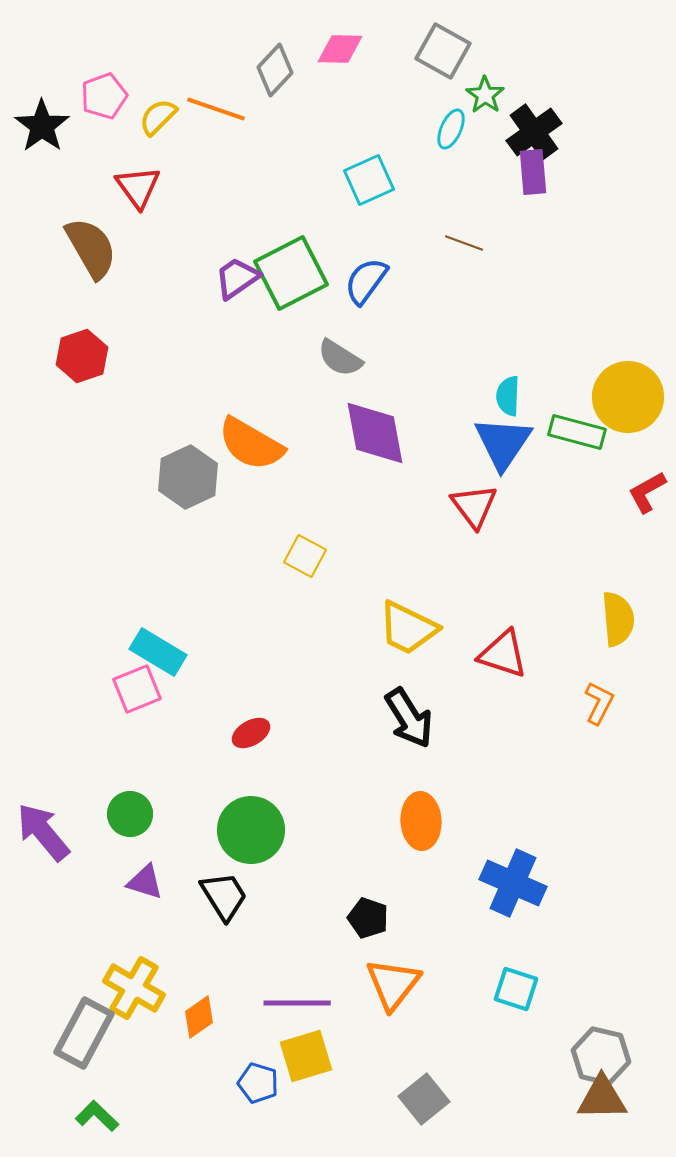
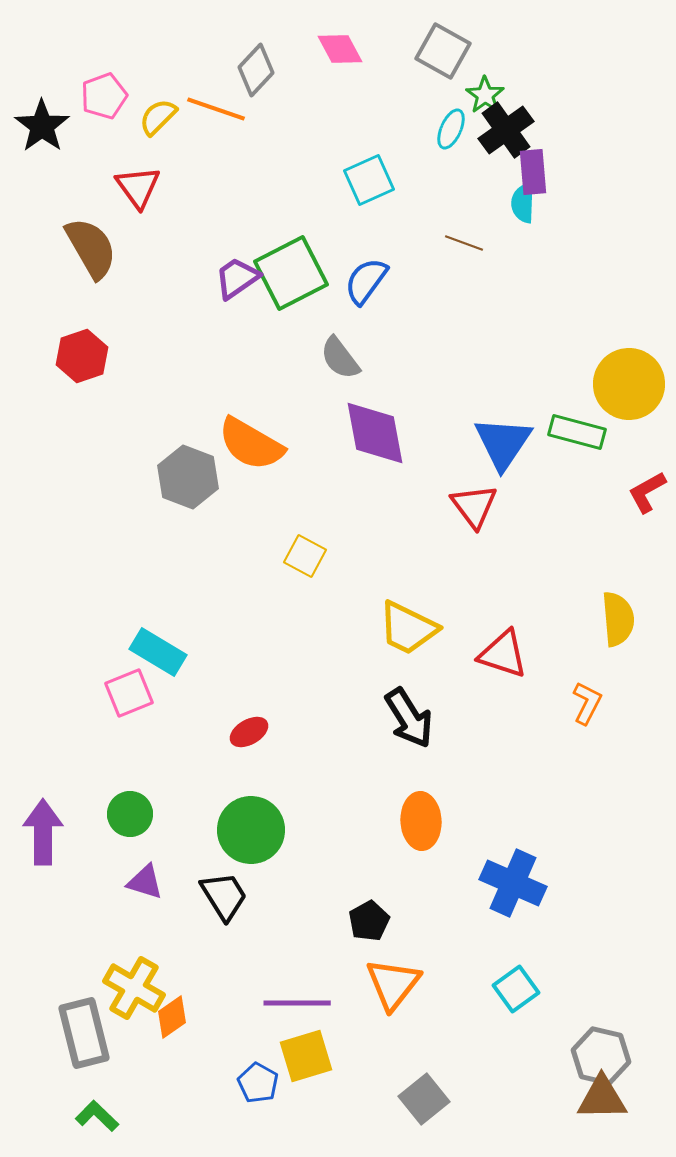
pink diamond at (340, 49): rotated 60 degrees clockwise
gray diamond at (275, 70): moved 19 px left
black cross at (534, 132): moved 28 px left, 2 px up
gray semicircle at (340, 358): rotated 21 degrees clockwise
cyan semicircle at (508, 396): moved 15 px right, 193 px up
yellow circle at (628, 397): moved 1 px right, 13 px up
gray hexagon at (188, 477): rotated 14 degrees counterclockwise
pink square at (137, 689): moved 8 px left, 4 px down
orange L-shape at (599, 703): moved 12 px left
red ellipse at (251, 733): moved 2 px left, 1 px up
purple arrow at (43, 832): rotated 40 degrees clockwise
black pentagon at (368, 918): moved 1 px right, 3 px down; rotated 24 degrees clockwise
cyan square at (516, 989): rotated 36 degrees clockwise
orange diamond at (199, 1017): moved 27 px left
gray rectangle at (84, 1033): rotated 42 degrees counterclockwise
blue pentagon at (258, 1083): rotated 12 degrees clockwise
